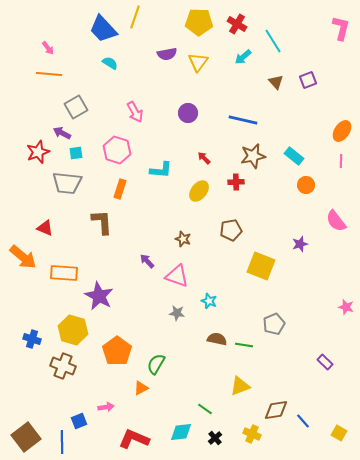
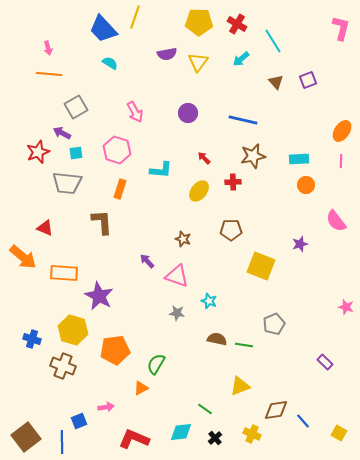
pink arrow at (48, 48): rotated 24 degrees clockwise
cyan arrow at (243, 57): moved 2 px left, 2 px down
cyan rectangle at (294, 156): moved 5 px right, 3 px down; rotated 42 degrees counterclockwise
red cross at (236, 182): moved 3 px left
brown pentagon at (231, 230): rotated 10 degrees clockwise
orange pentagon at (117, 351): moved 2 px left, 1 px up; rotated 28 degrees clockwise
